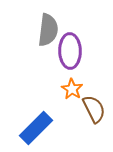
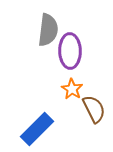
blue rectangle: moved 1 px right, 1 px down
